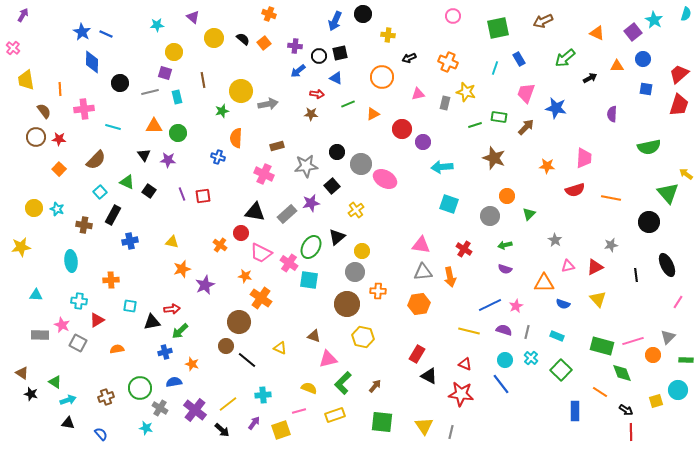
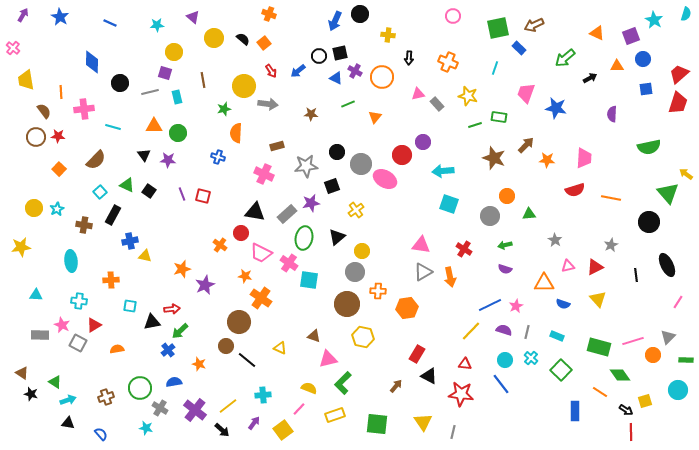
black circle at (363, 14): moved 3 px left
brown arrow at (543, 21): moved 9 px left, 4 px down
blue star at (82, 32): moved 22 px left, 15 px up
purple square at (633, 32): moved 2 px left, 4 px down; rotated 18 degrees clockwise
blue line at (106, 34): moved 4 px right, 11 px up
purple cross at (295, 46): moved 60 px right, 25 px down; rotated 24 degrees clockwise
black arrow at (409, 58): rotated 64 degrees counterclockwise
blue rectangle at (519, 59): moved 11 px up; rotated 16 degrees counterclockwise
orange line at (60, 89): moved 1 px right, 3 px down
blue square at (646, 89): rotated 16 degrees counterclockwise
yellow circle at (241, 91): moved 3 px right, 5 px up
yellow star at (466, 92): moved 2 px right, 4 px down
red arrow at (317, 94): moved 46 px left, 23 px up; rotated 48 degrees clockwise
gray rectangle at (445, 103): moved 8 px left, 1 px down; rotated 56 degrees counterclockwise
gray arrow at (268, 104): rotated 18 degrees clockwise
red trapezoid at (679, 105): moved 1 px left, 2 px up
green star at (222, 111): moved 2 px right, 2 px up
orange triangle at (373, 114): moved 2 px right, 3 px down; rotated 24 degrees counterclockwise
brown arrow at (526, 127): moved 18 px down
red circle at (402, 129): moved 26 px down
orange semicircle at (236, 138): moved 5 px up
red star at (59, 139): moved 1 px left, 3 px up
orange star at (547, 166): moved 6 px up
cyan arrow at (442, 167): moved 1 px right, 4 px down
green triangle at (127, 182): moved 3 px down
black square at (332, 186): rotated 21 degrees clockwise
red square at (203, 196): rotated 21 degrees clockwise
cyan star at (57, 209): rotated 24 degrees clockwise
green triangle at (529, 214): rotated 40 degrees clockwise
yellow triangle at (172, 242): moved 27 px left, 14 px down
gray star at (611, 245): rotated 16 degrees counterclockwise
green ellipse at (311, 247): moved 7 px left, 9 px up; rotated 20 degrees counterclockwise
gray triangle at (423, 272): rotated 24 degrees counterclockwise
orange hexagon at (419, 304): moved 12 px left, 4 px down
red triangle at (97, 320): moved 3 px left, 5 px down
yellow line at (469, 331): moved 2 px right; rotated 60 degrees counterclockwise
green rectangle at (602, 346): moved 3 px left, 1 px down
blue cross at (165, 352): moved 3 px right, 2 px up; rotated 24 degrees counterclockwise
orange star at (192, 364): moved 7 px right
red triangle at (465, 364): rotated 16 degrees counterclockwise
green diamond at (622, 373): moved 2 px left, 2 px down; rotated 15 degrees counterclockwise
brown arrow at (375, 386): moved 21 px right
yellow square at (656, 401): moved 11 px left
yellow line at (228, 404): moved 2 px down
pink line at (299, 411): moved 2 px up; rotated 32 degrees counterclockwise
green square at (382, 422): moved 5 px left, 2 px down
yellow triangle at (424, 426): moved 1 px left, 4 px up
yellow square at (281, 430): moved 2 px right; rotated 18 degrees counterclockwise
gray line at (451, 432): moved 2 px right
